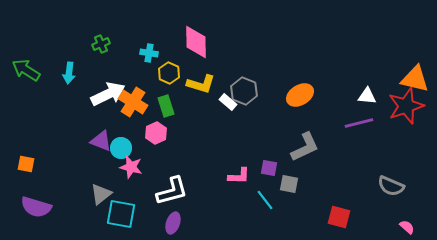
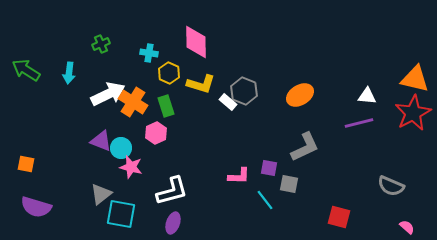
red star: moved 7 px right, 7 px down; rotated 9 degrees counterclockwise
